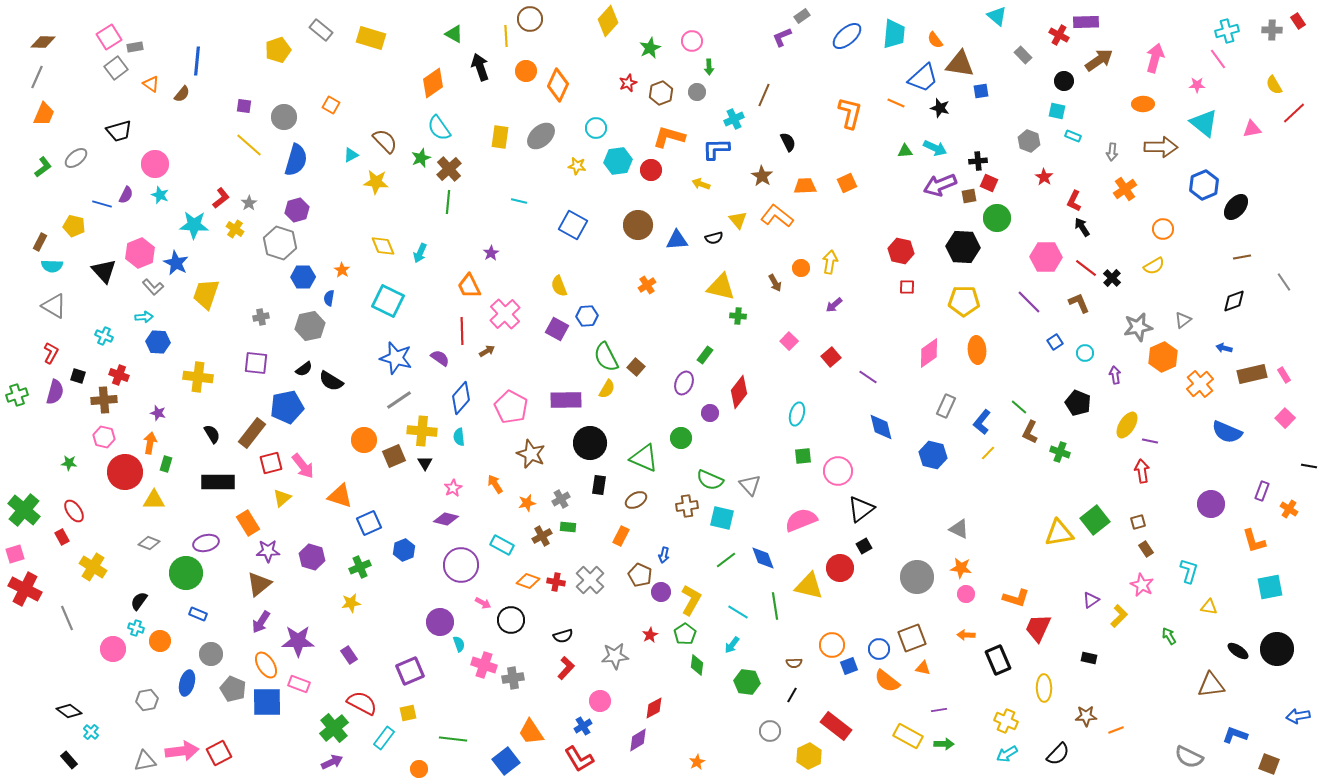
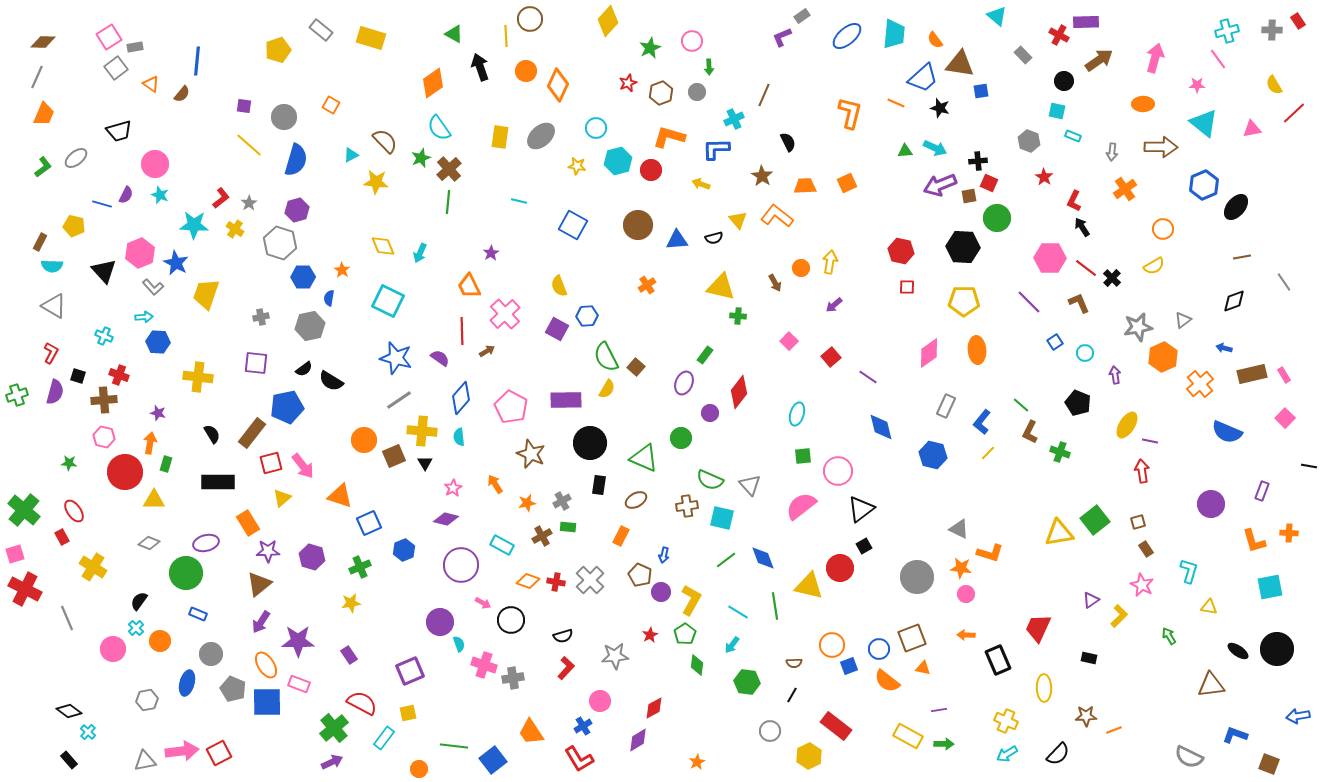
cyan hexagon at (618, 161): rotated 8 degrees counterclockwise
pink hexagon at (1046, 257): moved 4 px right, 1 px down
green line at (1019, 407): moved 2 px right, 2 px up
gray cross at (561, 499): moved 1 px right, 2 px down
orange cross at (1289, 509): moved 24 px down; rotated 30 degrees counterclockwise
pink semicircle at (801, 520): moved 14 px up; rotated 16 degrees counterclockwise
orange L-shape at (1016, 598): moved 26 px left, 45 px up
cyan cross at (136, 628): rotated 28 degrees clockwise
orange line at (1116, 730): moved 2 px left
cyan cross at (91, 732): moved 3 px left
green line at (453, 739): moved 1 px right, 7 px down
blue square at (506, 761): moved 13 px left, 1 px up
